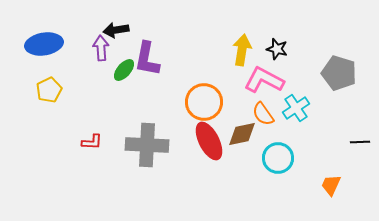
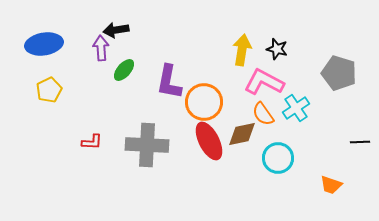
purple L-shape: moved 22 px right, 23 px down
pink L-shape: moved 2 px down
orange trapezoid: rotated 95 degrees counterclockwise
